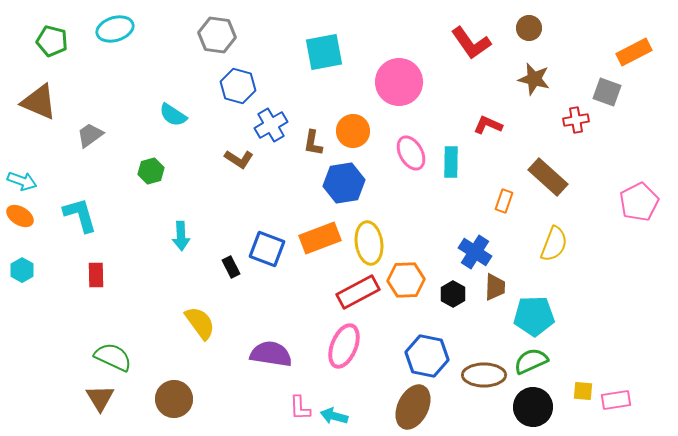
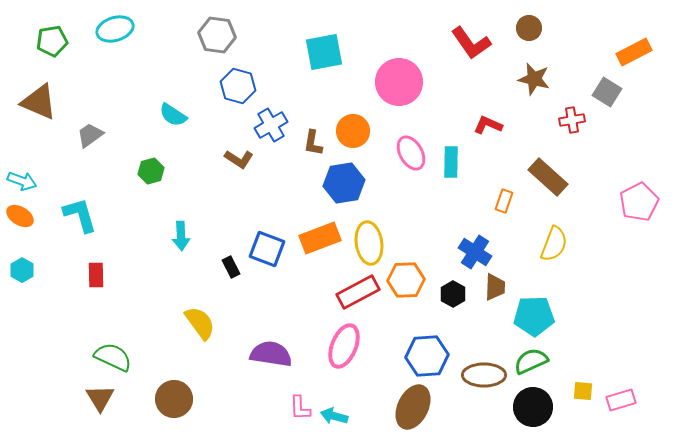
green pentagon at (52, 41): rotated 24 degrees counterclockwise
gray square at (607, 92): rotated 12 degrees clockwise
red cross at (576, 120): moved 4 px left
blue hexagon at (427, 356): rotated 15 degrees counterclockwise
pink rectangle at (616, 400): moved 5 px right; rotated 8 degrees counterclockwise
